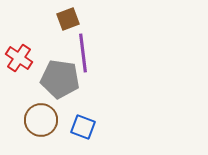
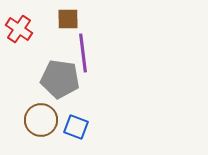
brown square: rotated 20 degrees clockwise
red cross: moved 29 px up
blue square: moved 7 px left
